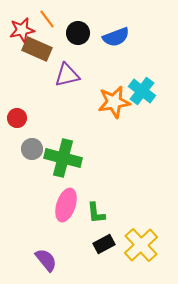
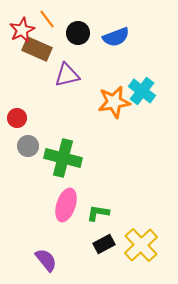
red star: rotated 15 degrees counterclockwise
gray circle: moved 4 px left, 3 px up
green L-shape: moved 2 px right; rotated 105 degrees clockwise
